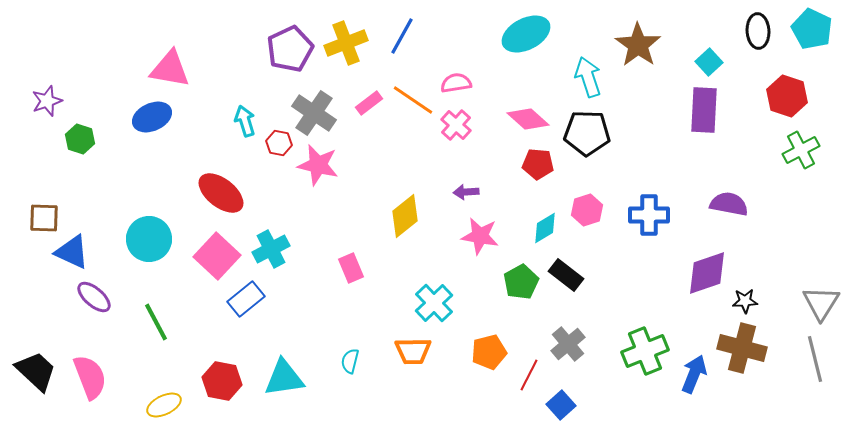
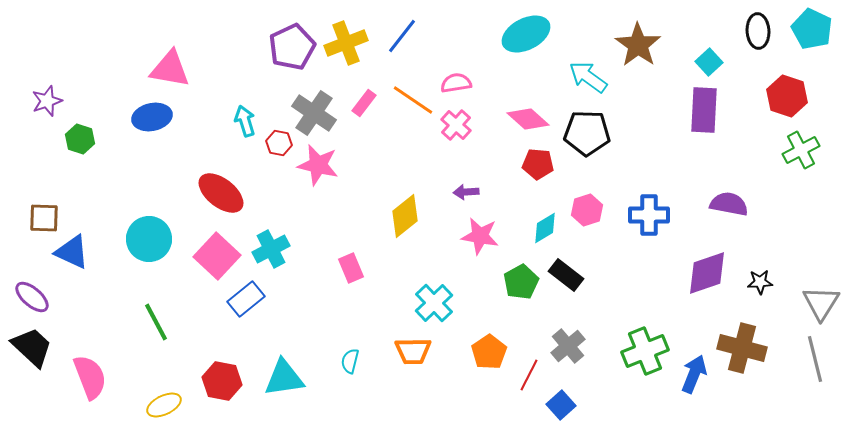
blue line at (402, 36): rotated 9 degrees clockwise
purple pentagon at (290, 49): moved 2 px right, 2 px up
cyan arrow at (588, 77): rotated 36 degrees counterclockwise
pink rectangle at (369, 103): moved 5 px left; rotated 16 degrees counterclockwise
blue ellipse at (152, 117): rotated 12 degrees clockwise
purple ellipse at (94, 297): moved 62 px left
black star at (745, 301): moved 15 px right, 19 px up
gray cross at (568, 344): moved 2 px down
orange pentagon at (489, 352): rotated 20 degrees counterclockwise
black trapezoid at (36, 371): moved 4 px left, 24 px up
